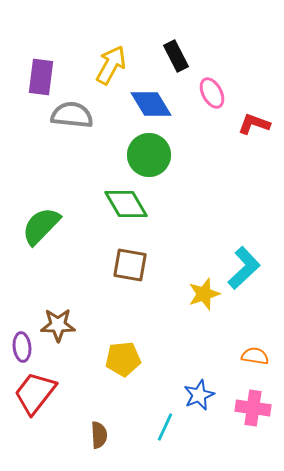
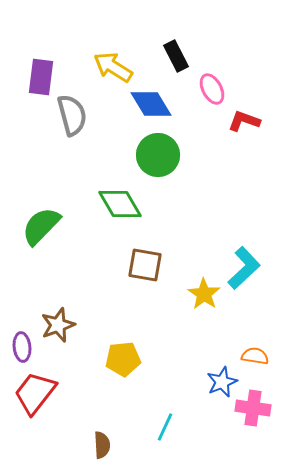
yellow arrow: moved 2 px right, 2 px down; rotated 87 degrees counterclockwise
pink ellipse: moved 4 px up
gray semicircle: rotated 69 degrees clockwise
red L-shape: moved 10 px left, 3 px up
green circle: moved 9 px right
green diamond: moved 6 px left
brown square: moved 15 px right
yellow star: rotated 20 degrees counterclockwise
brown star: rotated 20 degrees counterclockwise
blue star: moved 23 px right, 13 px up
brown semicircle: moved 3 px right, 10 px down
